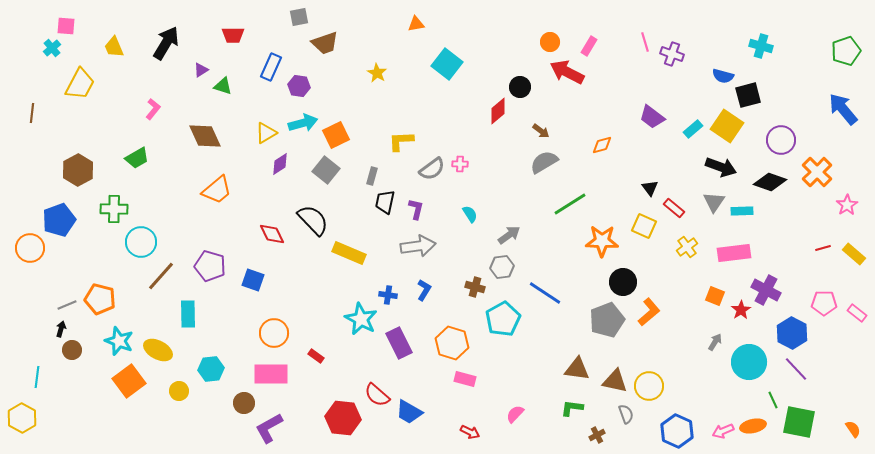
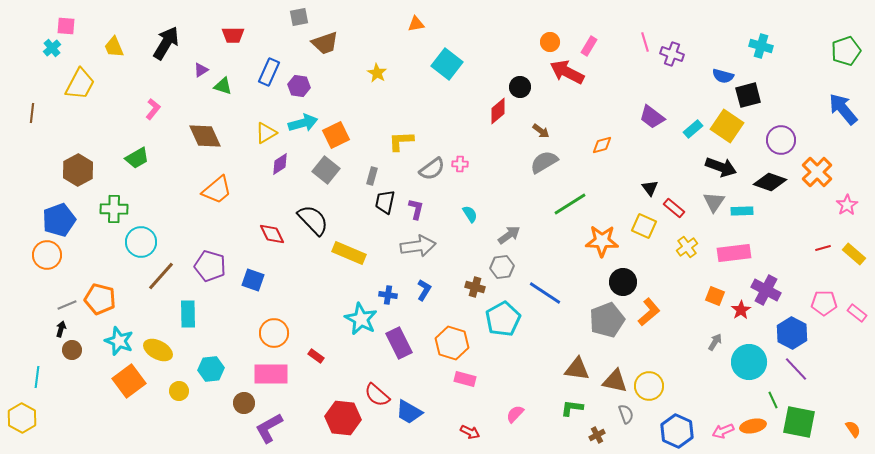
blue rectangle at (271, 67): moved 2 px left, 5 px down
orange circle at (30, 248): moved 17 px right, 7 px down
